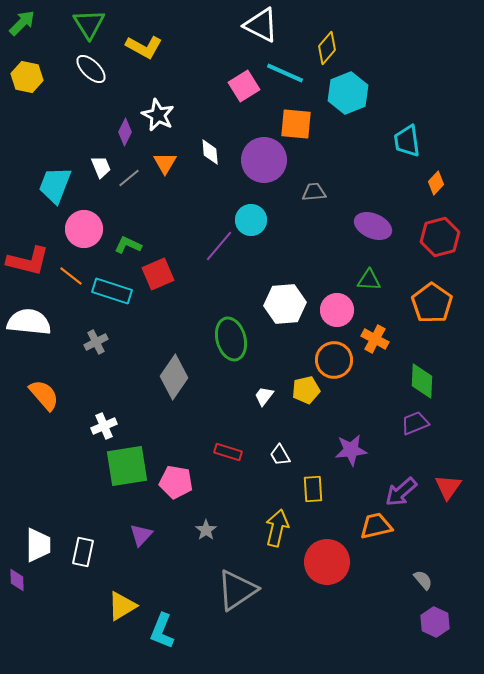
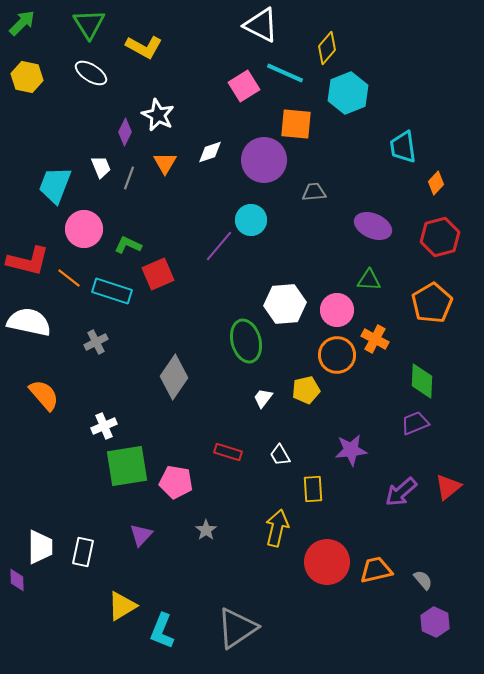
white ellipse at (91, 69): moved 4 px down; rotated 12 degrees counterclockwise
cyan trapezoid at (407, 141): moved 4 px left, 6 px down
white diamond at (210, 152): rotated 76 degrees clockwise
gray line at (129, 178): rotated 30 degrees counterclockwise
orange line at (71, 276): moved 2 px left, 2 px down
orange pentagon at (432, 303): rotated 6 degrees clockwise
white semicircle at (29, 322): rotated 6 degrees clockwise
green ellipse at (231, 339): moved 15 px right, 2 px down
orange circle at (334, 360): moved 3 px right, 5 px up
white trapezoid at (264, 396): moved 1 px left, 2 px down
red triangle at (448, 487): rotated 16 degrees clockwise
orange trapezoid at (376, 526): moved 44 px down
white trapezoid at (38, 545): moved 2 px right, 2 px down
gray triangle at (237, 590): moved 38 px down
